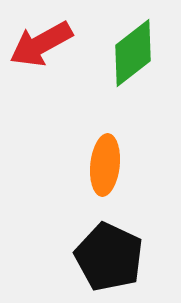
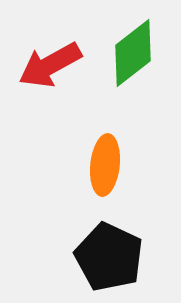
red arrow: moved 9 px right, 21 px down
